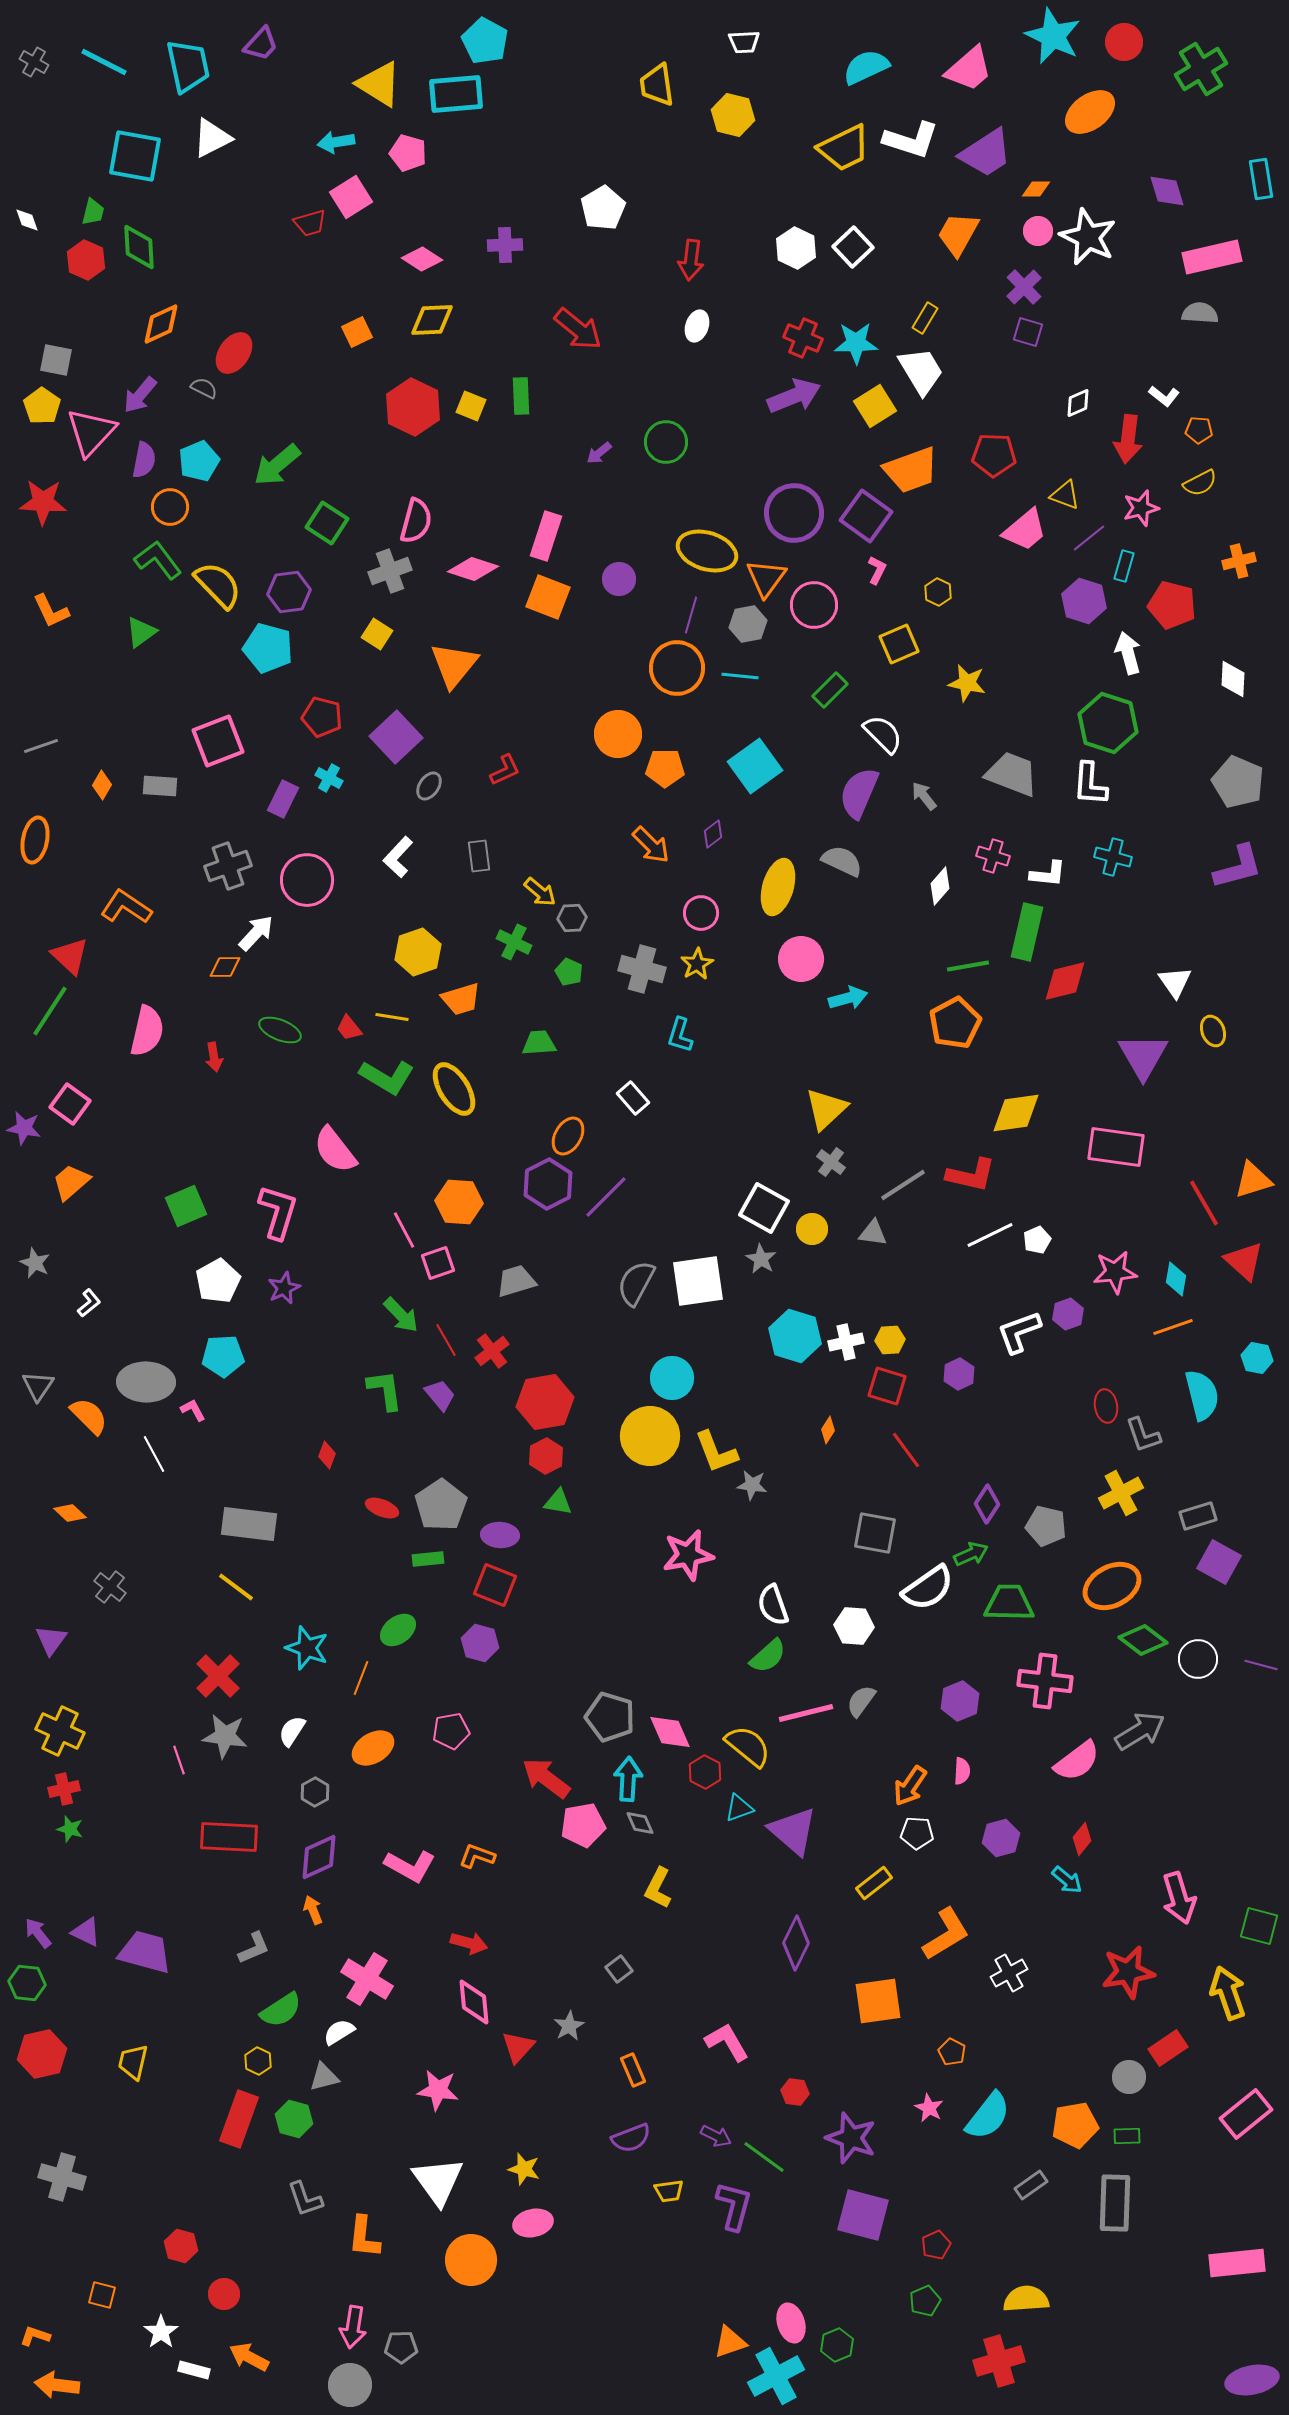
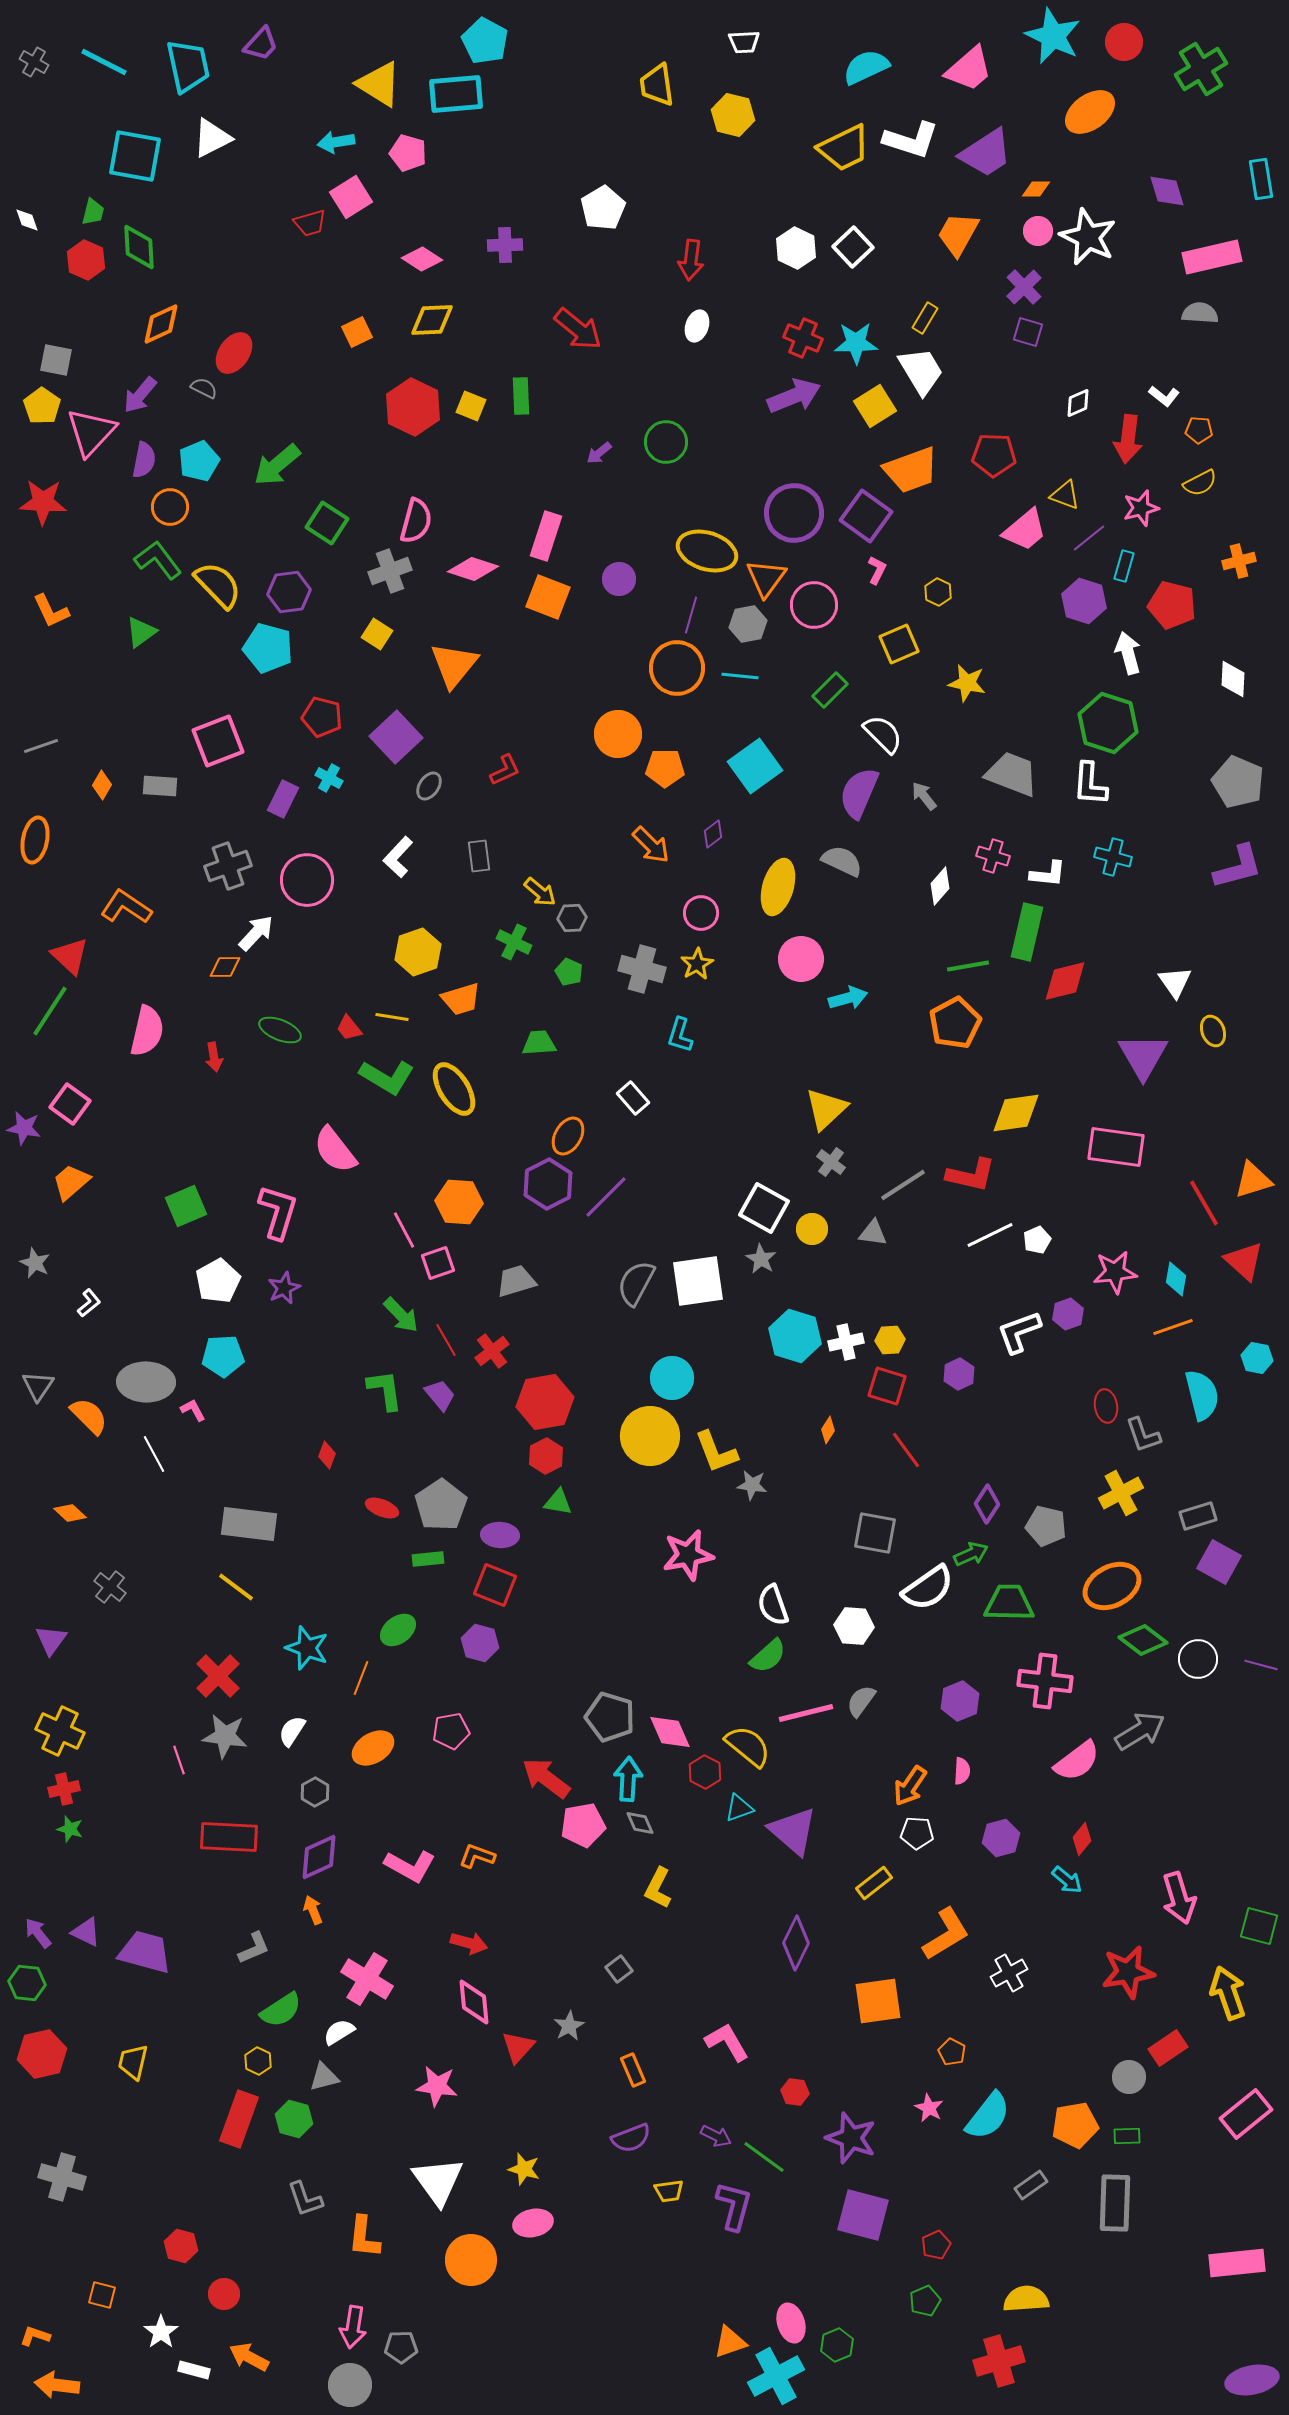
pink star at (438, 2090): moved 1 px left, 4 px up
